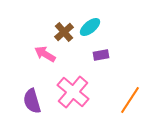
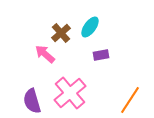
cyan ellipse: rotated 15 degrees counterclockwise
brown cross: moved 3 px left, 1 px down
pink arrow: rotated 10 degrees clockwise
pink cross: moved 3 px left, 1 px down; rotated 8 degrees clockwise
